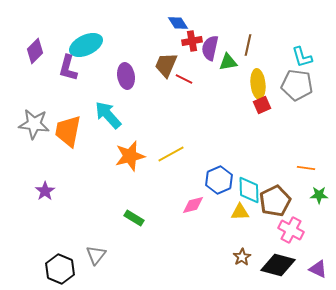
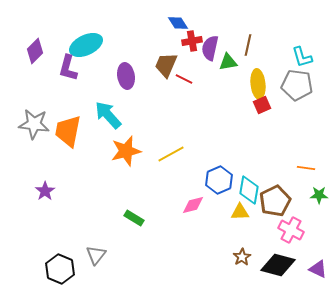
orange star: moved 4 px left, 5 px up
cyan diamond: rotated 12 degrees clockwise
